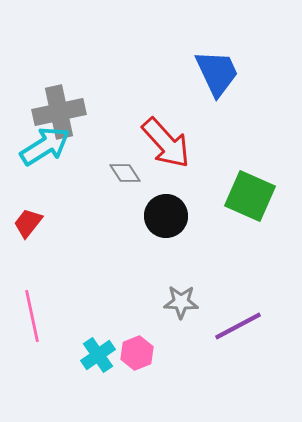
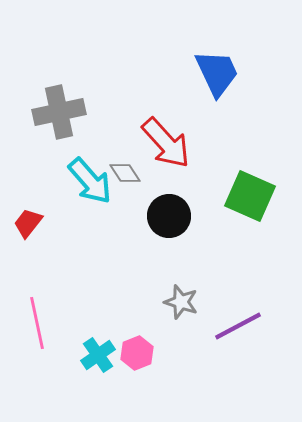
cyan arrow: moved 45 px right, 35 px down; rotated 81 degrees clockwise
black circle: moved 3 px right
gray star: rotated 16 degrees clockwise
pink line: moved 5 px right, 7 px down
